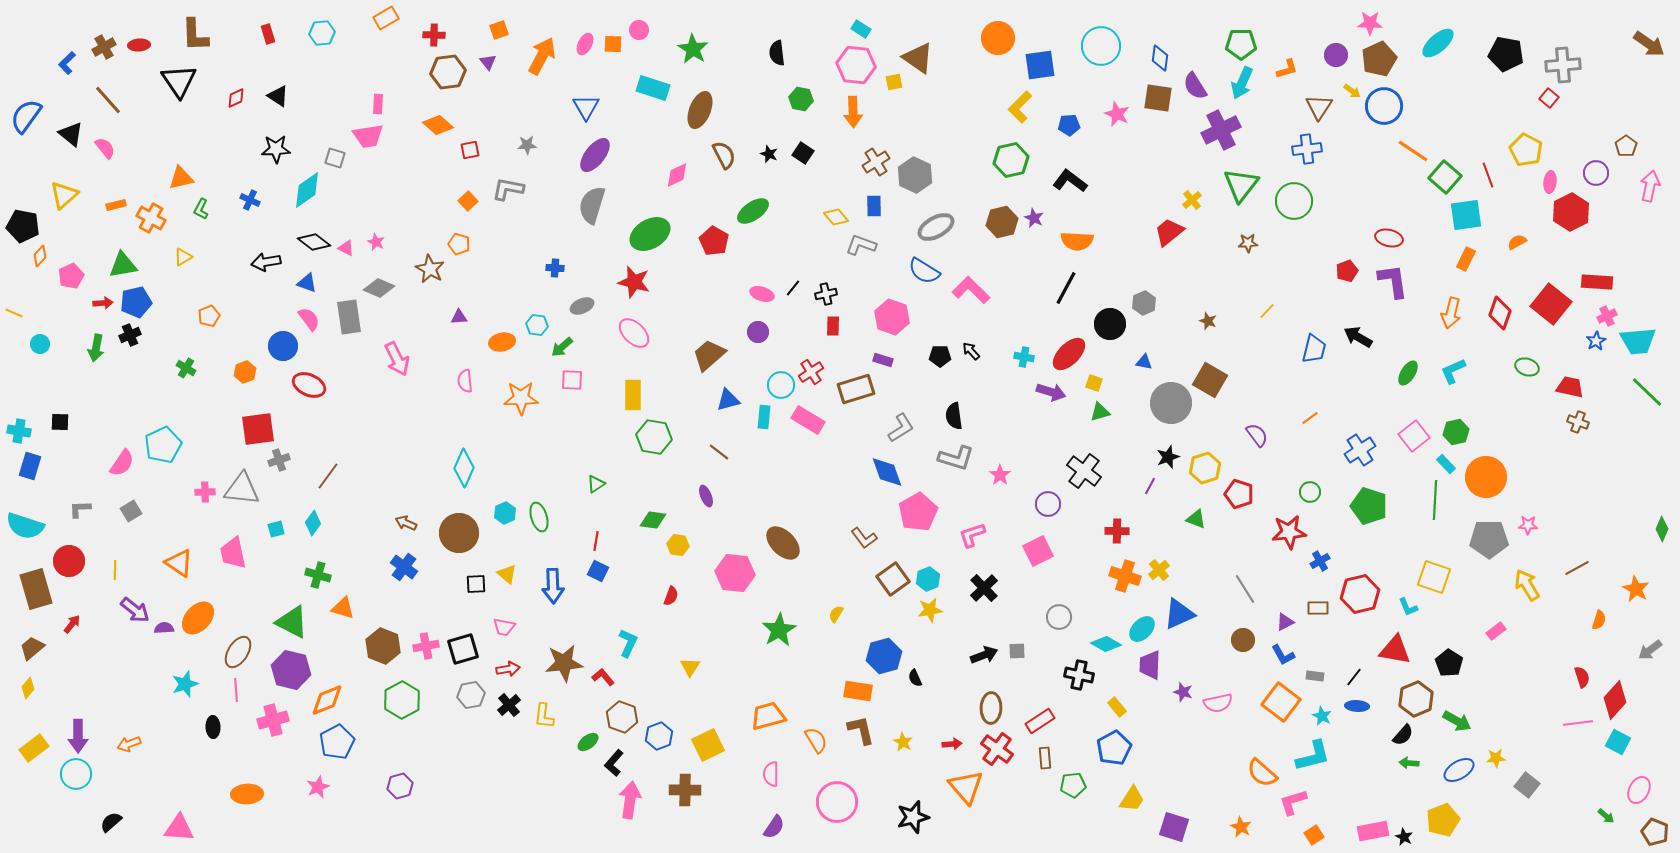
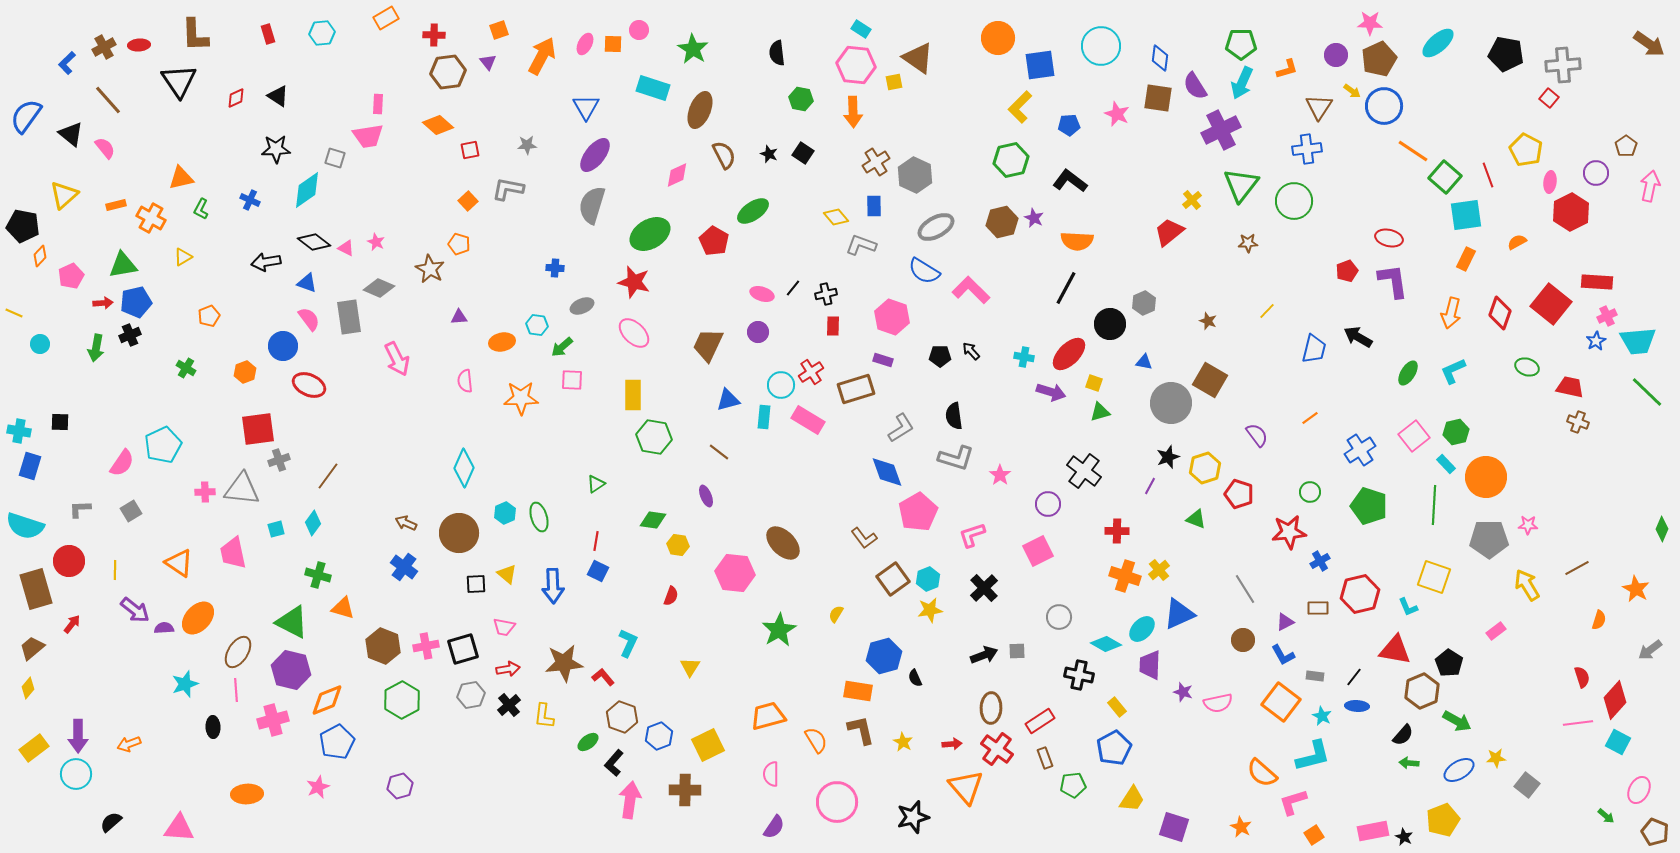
brown trapezoid at (709, 355): moved 1 px left, 10 px up; rotated 24 degrees counterclockwise
green line at (1435, 500): moved 1 px left, 5 px down
brown hexagon at (1416, 699): moved 6 px right, 8 px up
brown rectangle at (1045, 758): rotated 15 degrees counterclockwise
